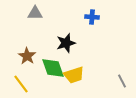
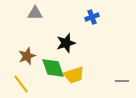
blue cross: rotated 24 degrees counterclockwise
brown star: rotated 18 degrees clockwise
gray line: rotated 64 degrees counterclockwise
